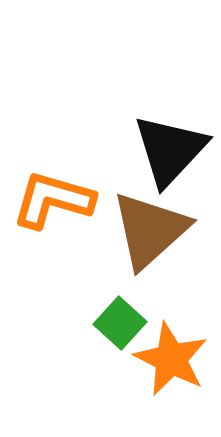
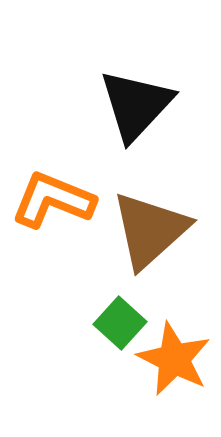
black triangle: moved 34 px left, 45 px up
orange L-shape: rotated 6 degrees clockwise
orange star: moved 3 px right
